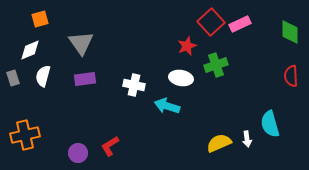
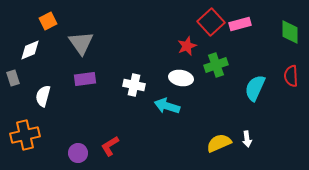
orange square: moved 8 px right, 2 px down; rotated 12 degrees counterclockwise
pink rectangle: rotated 10 degrees clockwise
white semicircle: moved 20 px down
cyan semicircle: moved 15 px left, 36 px up; rotated 40 degrees clockwise
